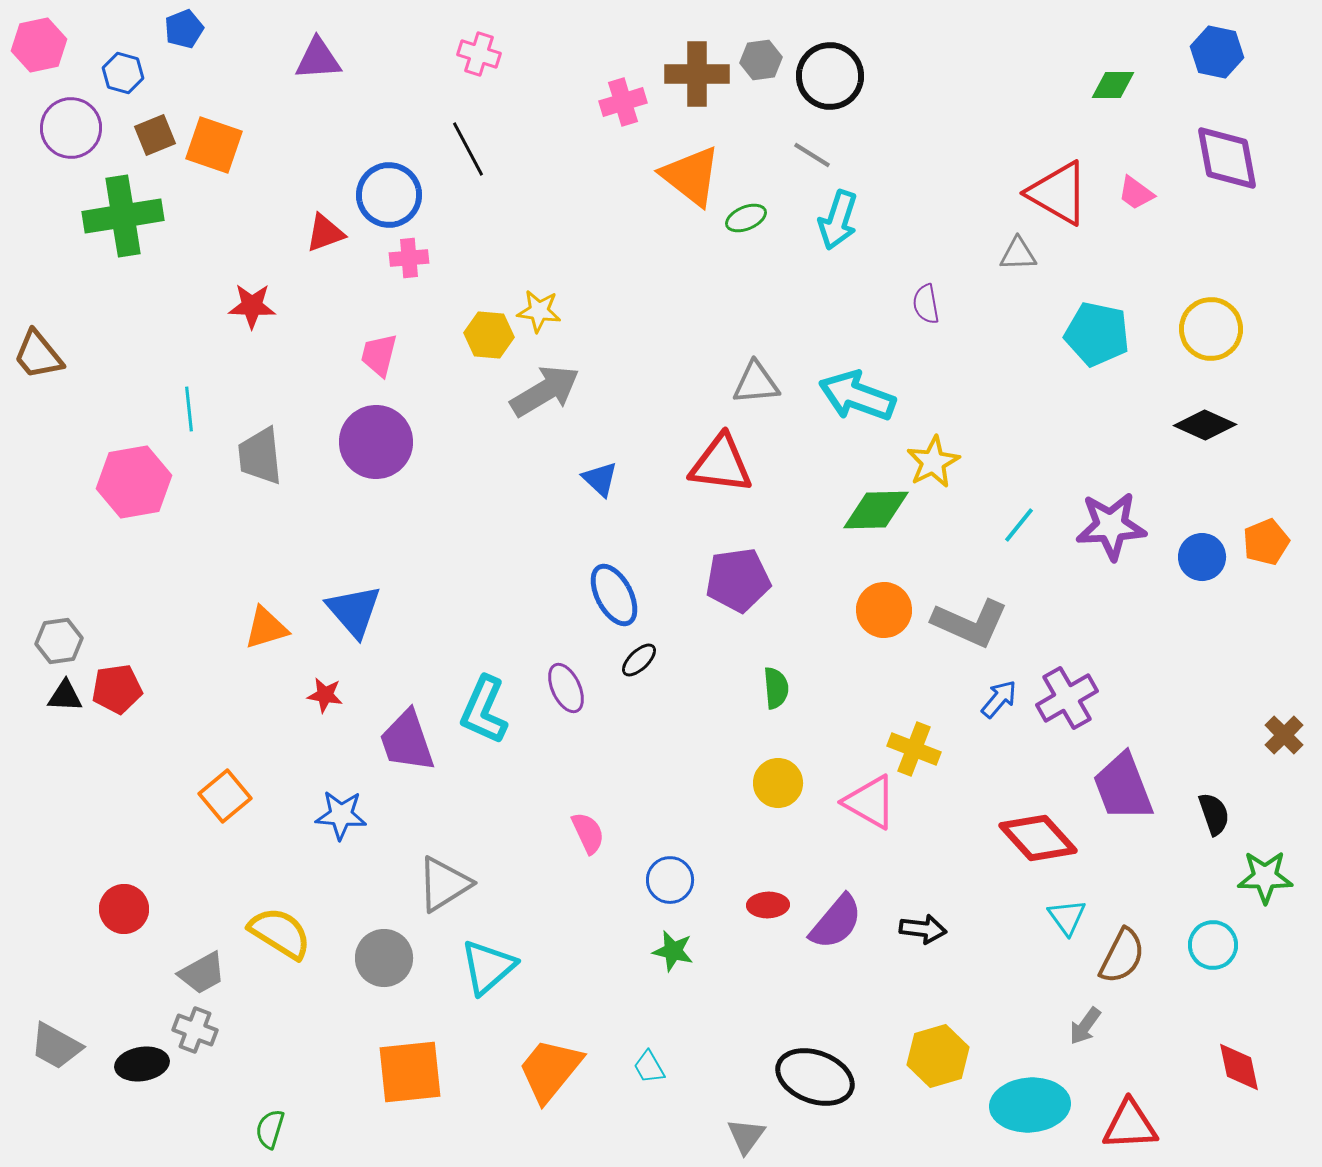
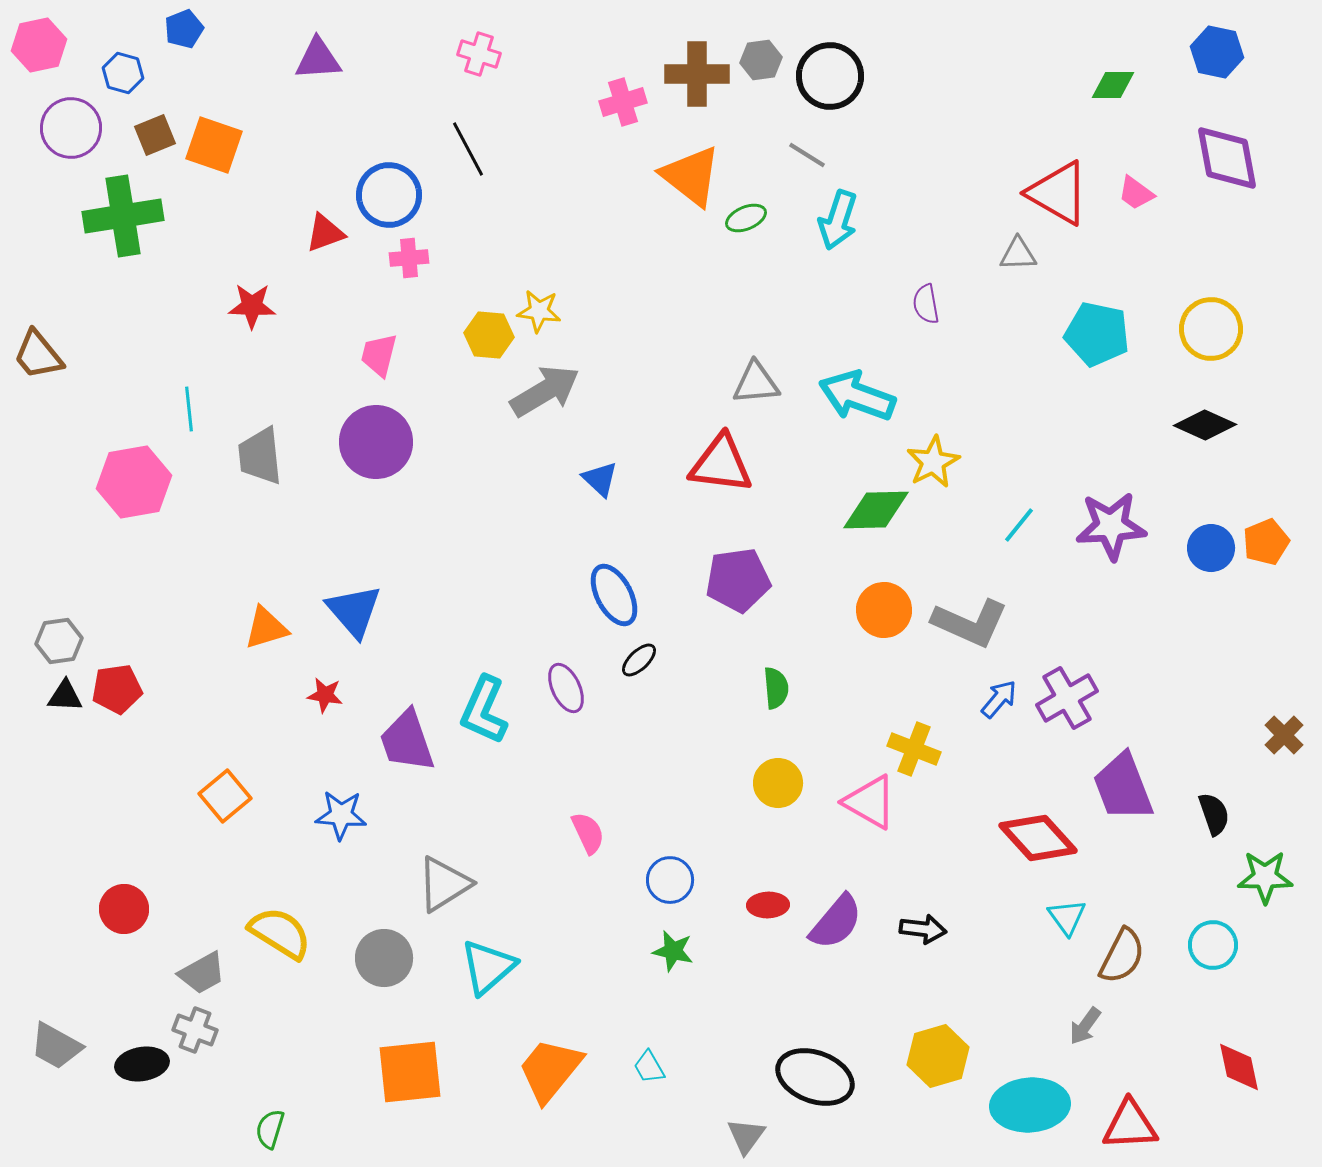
gray line at (812, 155): moved 5 px left
blue circle at (1202, 557): moved 9 px right, 9 px up
